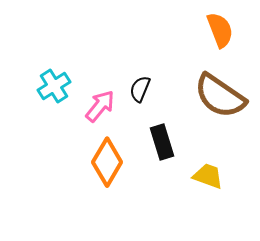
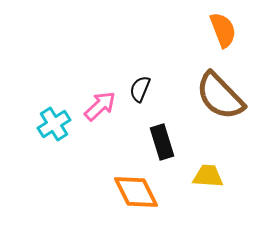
orange semicircle: moved 3 px right
cyan cross: moved 38 px down
brown semicircle: rotated 12 degrees clockwise
pink arrow: rotated 8 degrees clockwise
orange diamond: moved 29 px right, 30 px down; rotated 57 degrees counterclockwise
yellow trapezoid: rotated 16 degrees counterclockwise
